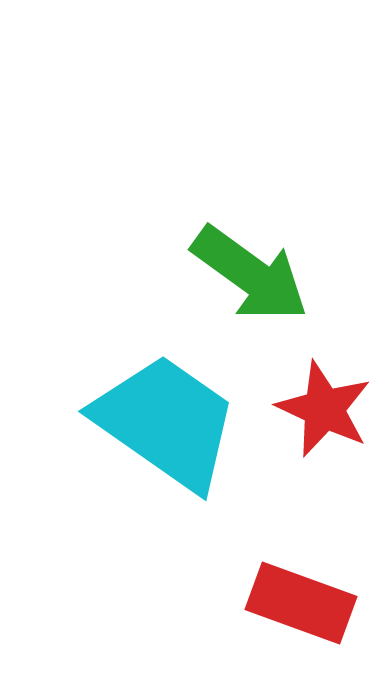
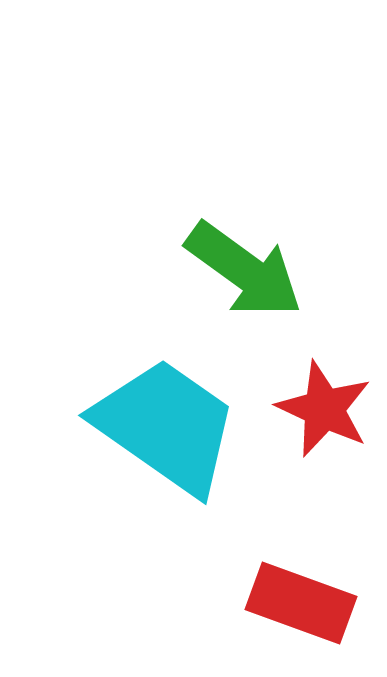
green arrow: moved 6 px left, 4 px up
cyan trapezoid: moved 4 px down
